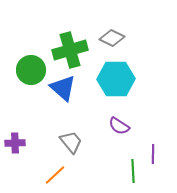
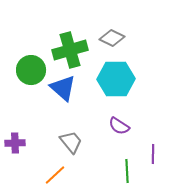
green line: moved 6 px left
